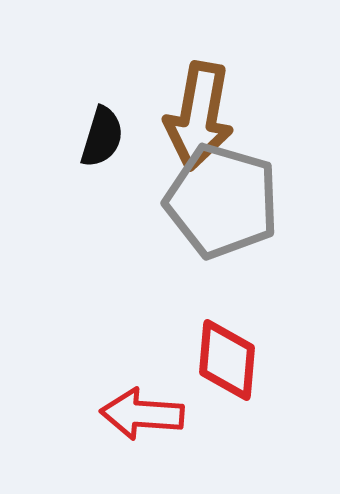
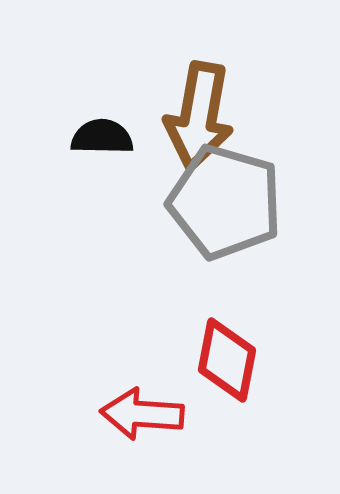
black semicircle: rotated 106 degrees counterclockwise
gray pentagon: moved 3 px right, 1 px down
red diamond: rotated 6 degrees clockwise
